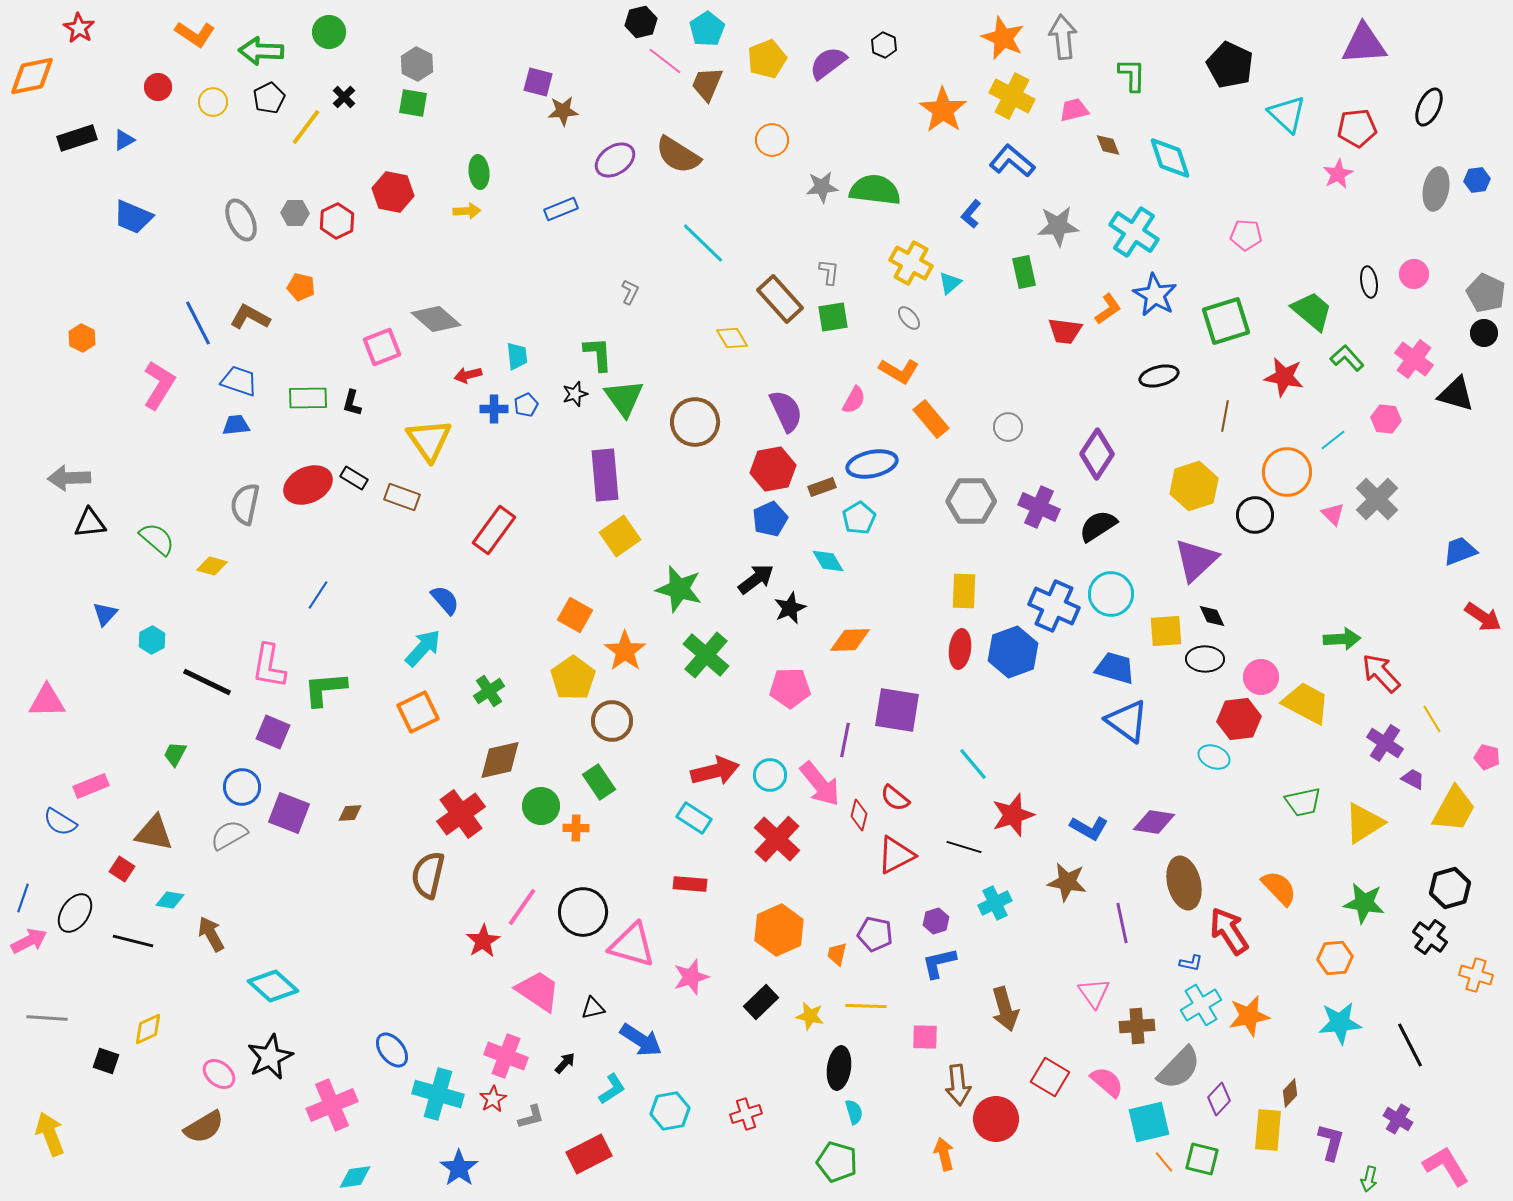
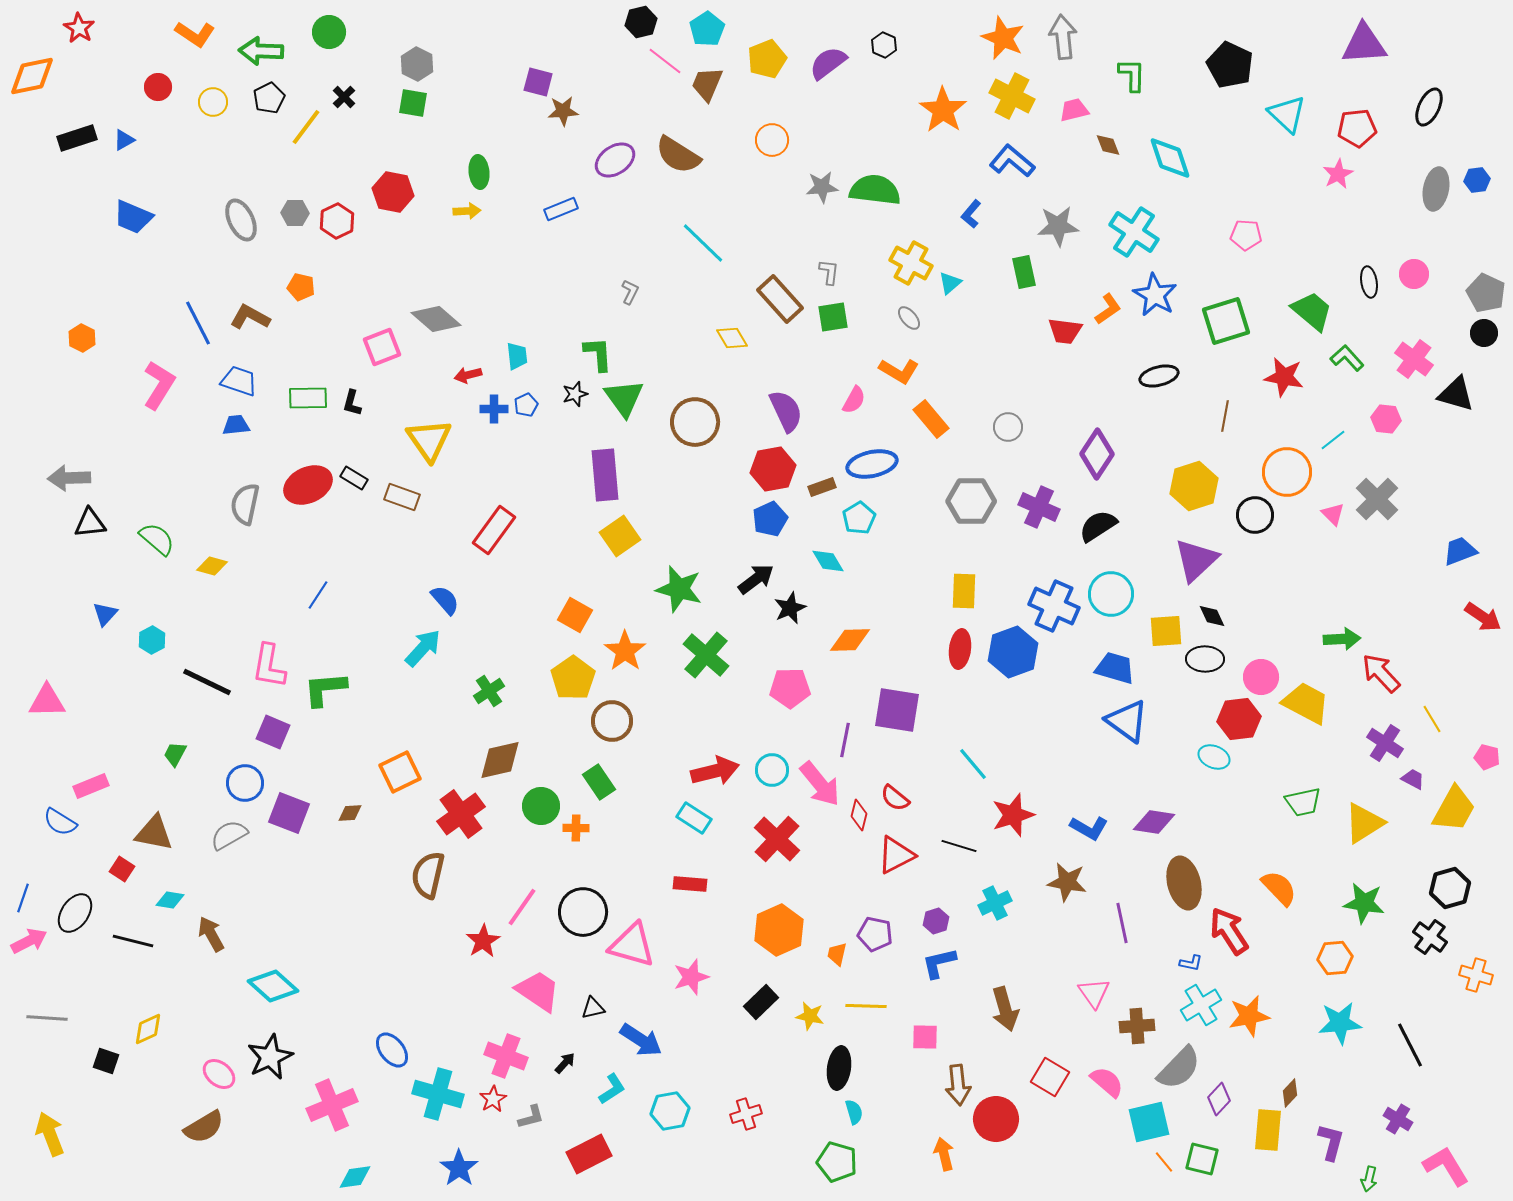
orange square at (418, 712): moved 18 px left, 60 px down
cyan circle at (770, 775): moved 2 px right, 5 px up
blue circle at (242, 787): moved 3 px right, 4 px up
black line at (964, 847): moved 5 px left, 1 px up
